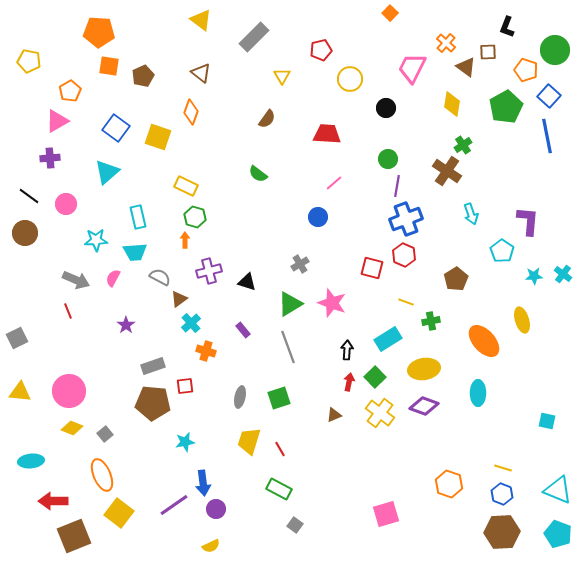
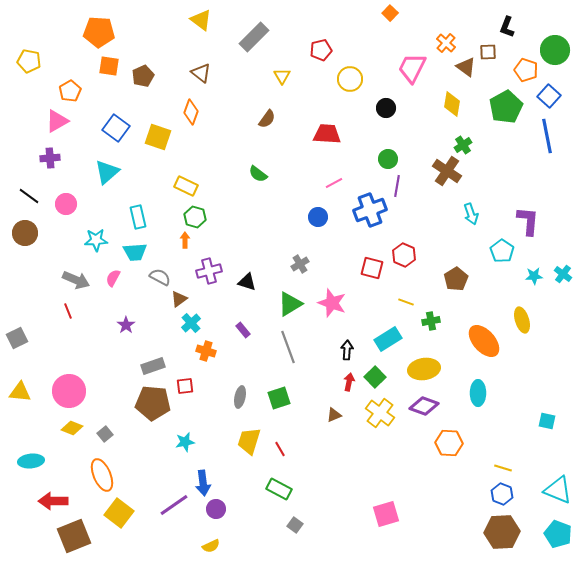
pink line at (334, 183): rotated 12 degrees clockwise
blue cross at (406, 219): moved 36 px left, 9 px up
orange hexagon at (449, 484): moved 41 px up; rotated 16 degrees counterclockwise
